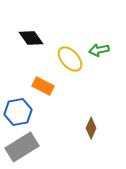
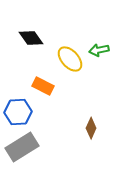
blue hexagon: rotated 8 degrees clockwise
